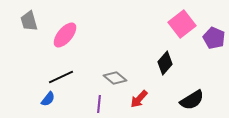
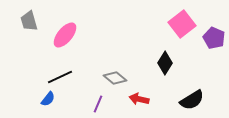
black diamond: rotated 10 degrees counterclockwise
black line: moved 1 px left
red arrow: rotated 60 degrees clockwise
purple line: moved 1 px left; rotated 18 degrees clockwise
